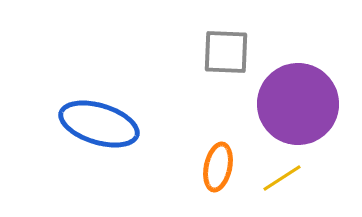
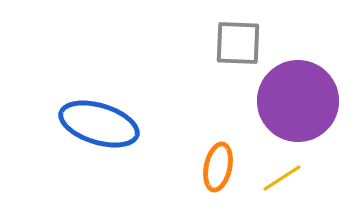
gray square: moved 12 px right, 9 px up
purple circle: moved 3 px up
